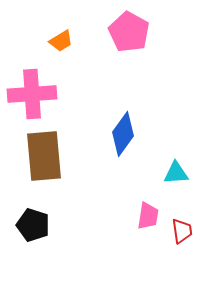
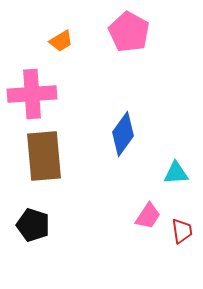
pink trapezoid: rotated 24 degrees clockwise
